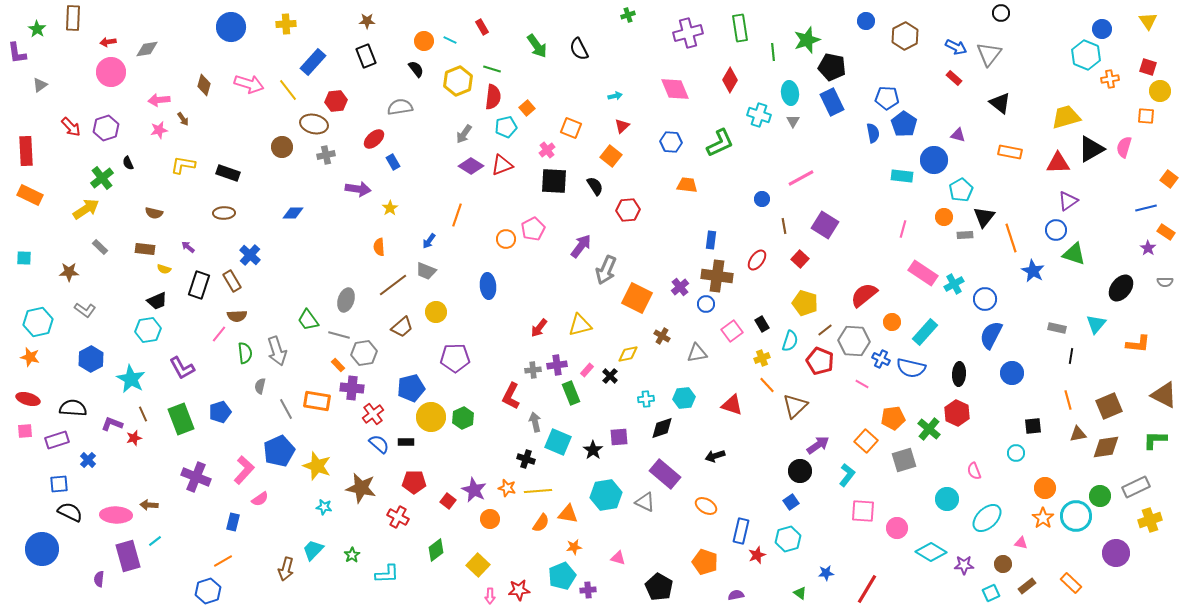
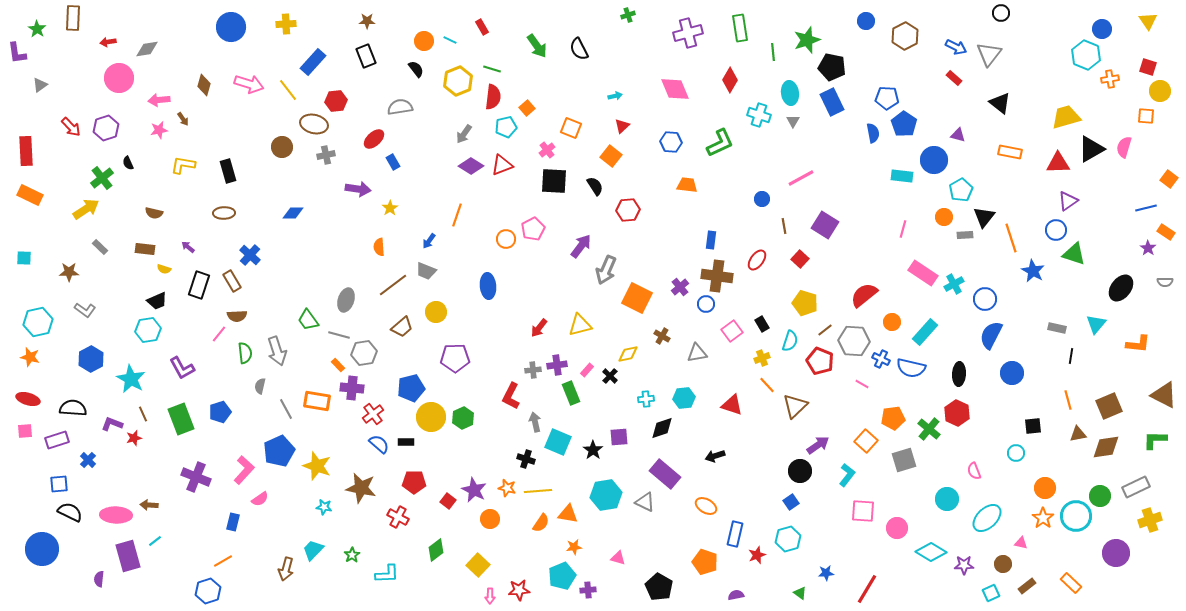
pink circle at (111, 72): moved 8 px right, 6 px down
black rectangle at (228, 173): moved 2 px up; rotated 55 degrees clockwise
blue rectangle at (741, 531): moved 6 px left, 3 px down
